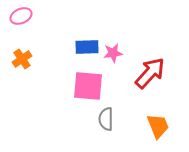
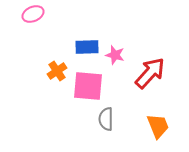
pink ellipse: moved 12 px right, 2 px up
pink star: moved 2 px right, 2 px down; rotated 24 degrees clockwise
orange cross: moved 35 px right, 12 px down
